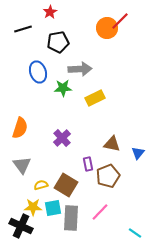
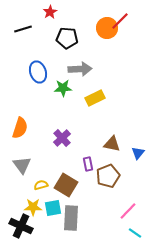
black pentagon: moved 9 px right, 4 px up; rotated 15 degrees clockwise
pink line: moved 28 px right, 1 px up
